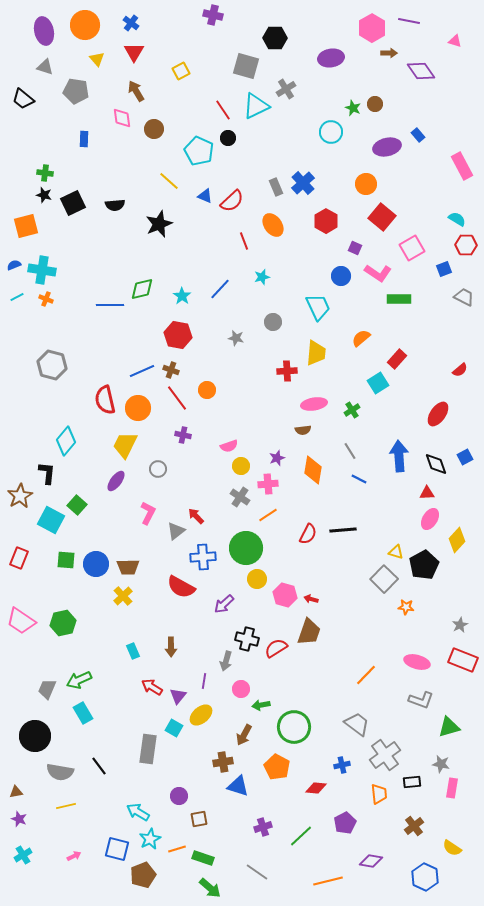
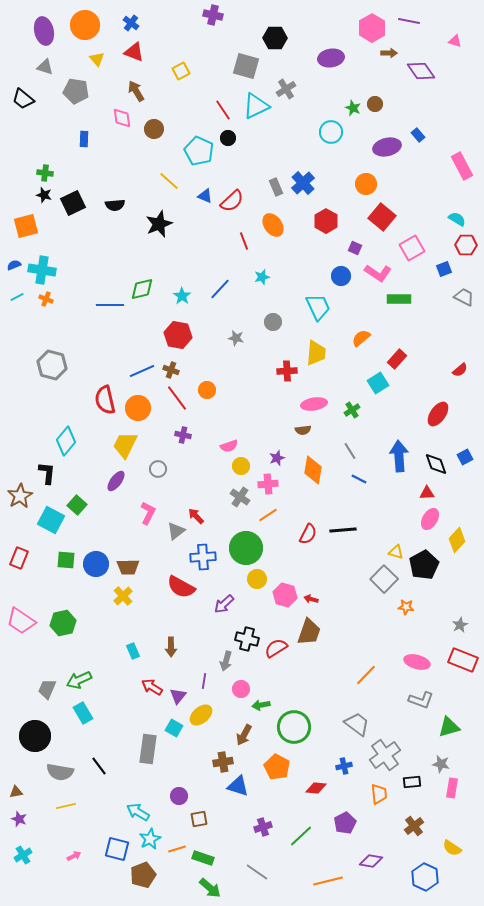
red triangle at (134, 52): rotated 40 degrees counterclockwise
blue cross at (342, 765): moved 2 px right, 1 px down
